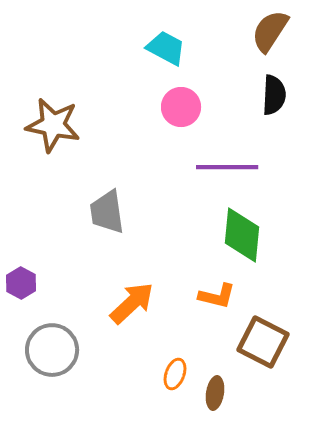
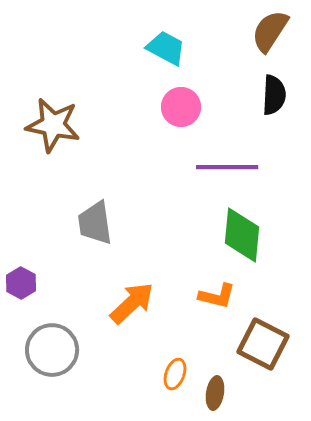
gray trapezoid: moved 12 px left, 11 px down
brown square: moved 2 px down
